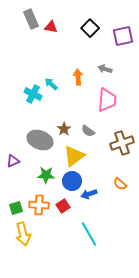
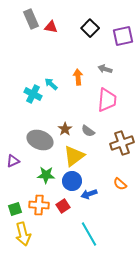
brown star: moved 1 px right
green square: moved 1 px left, 1 px down
